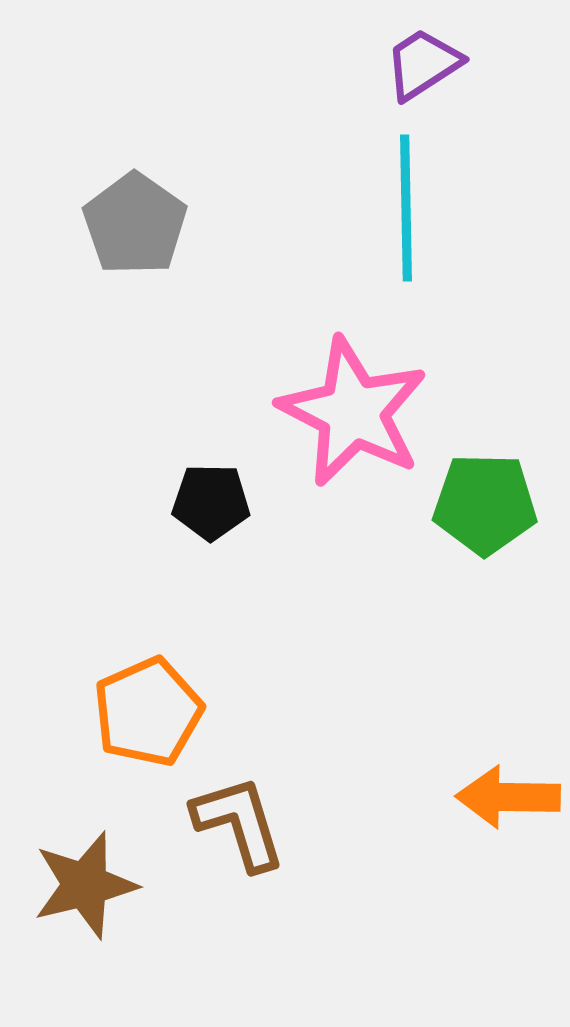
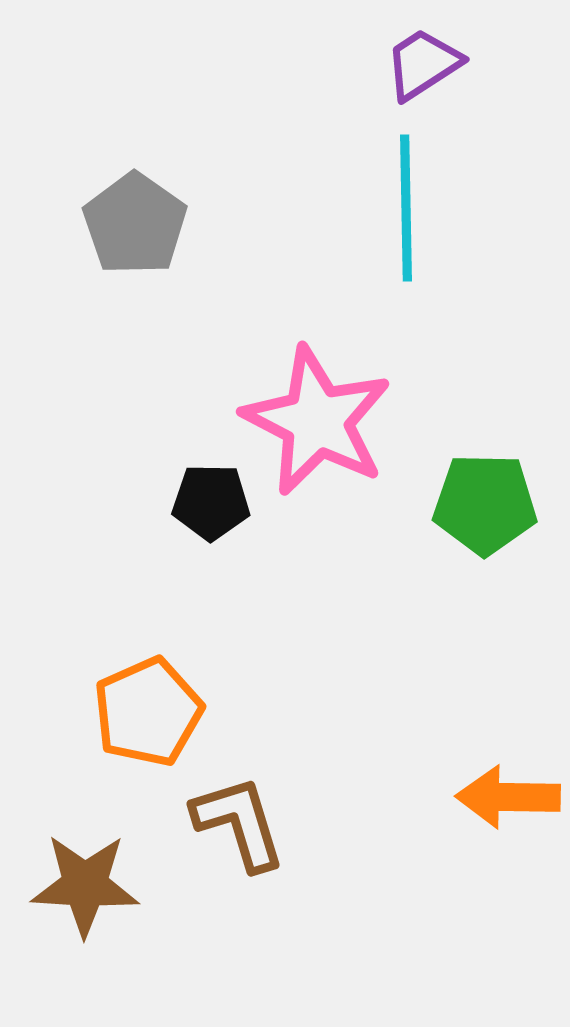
pink star: moved 36 px left, 9 px down
brown star: rotated 17 degrees clockwise
